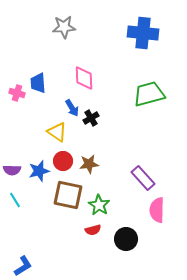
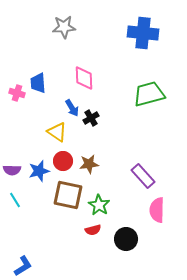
purple rectangle: moved 2 px up
